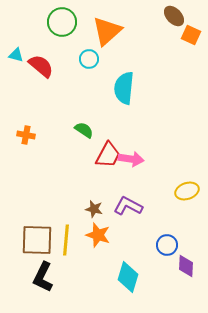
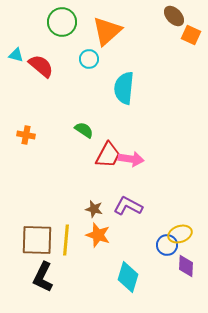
yellow ellipse: moved 7 px left, 43 px down
